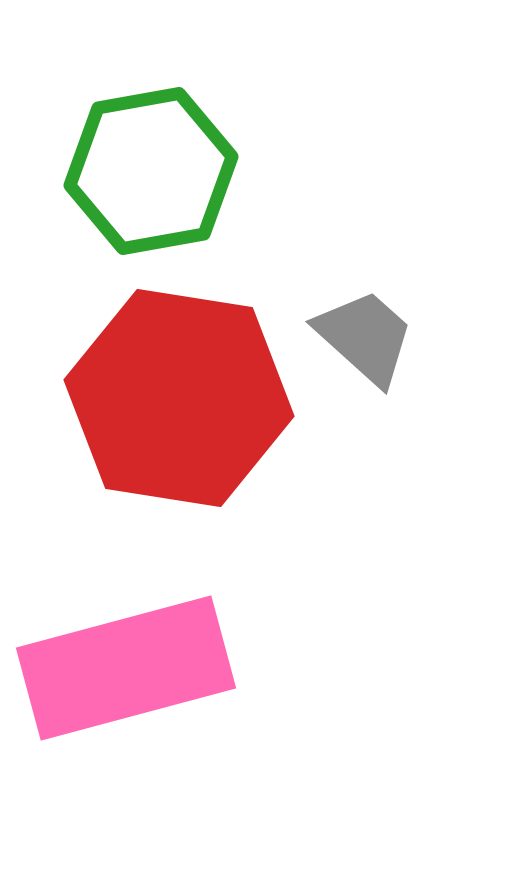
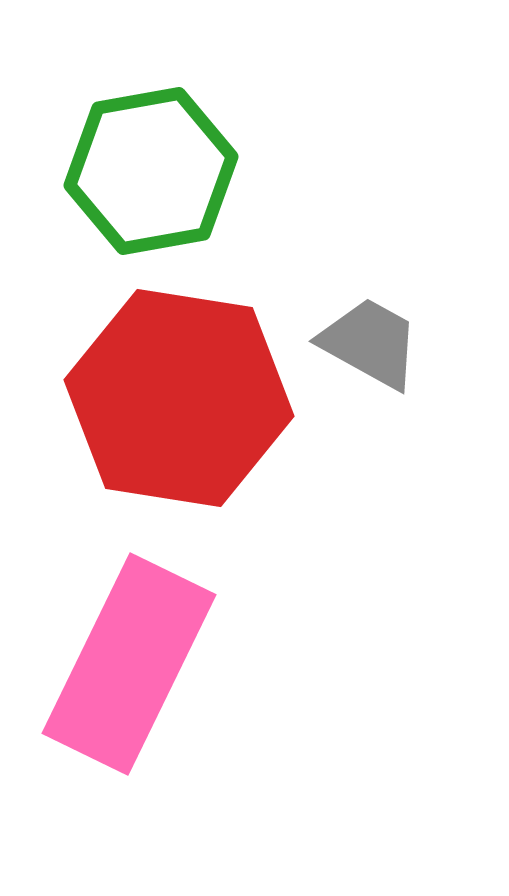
gray trapezoid: moved 5 px right, 6 px down; rotated 13 degrees counterclockwise
pink rectangle: moved 3 px right, 4 px up; rotated 49 degrees counterclockwise
